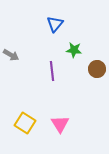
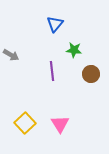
brown circle: moved 6 px left, 5 px down
yellow square: rotated 15 degrees clockwise
